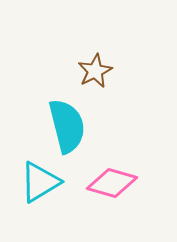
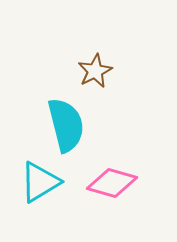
cyan semicircle: moved 1 px left, 1 px up
